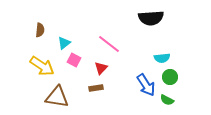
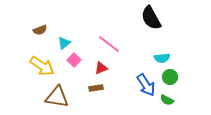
black semicircle: rotated 65 degrees clockwise
brown semicircle: rotated 64 degrees clockwise
pink square: rotated 16 degrees clockwise
red triangle: rotated 24 degrees clockwise
